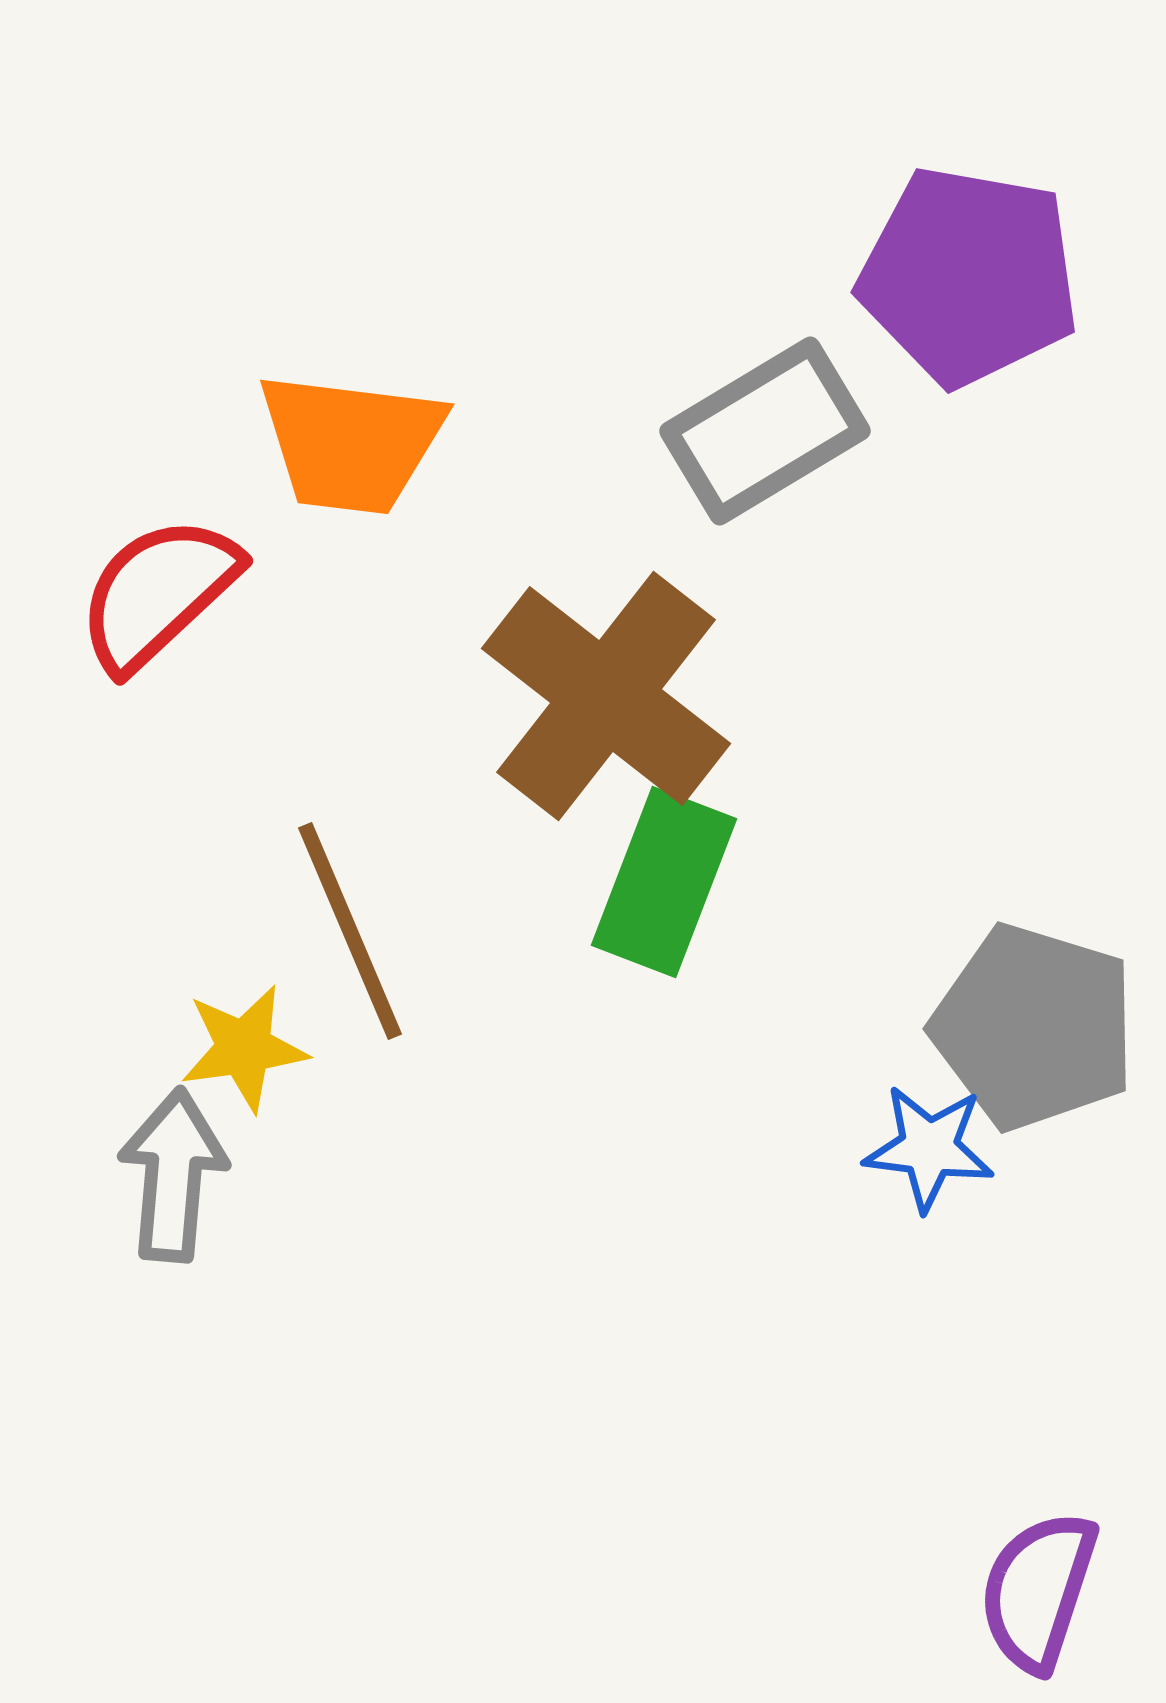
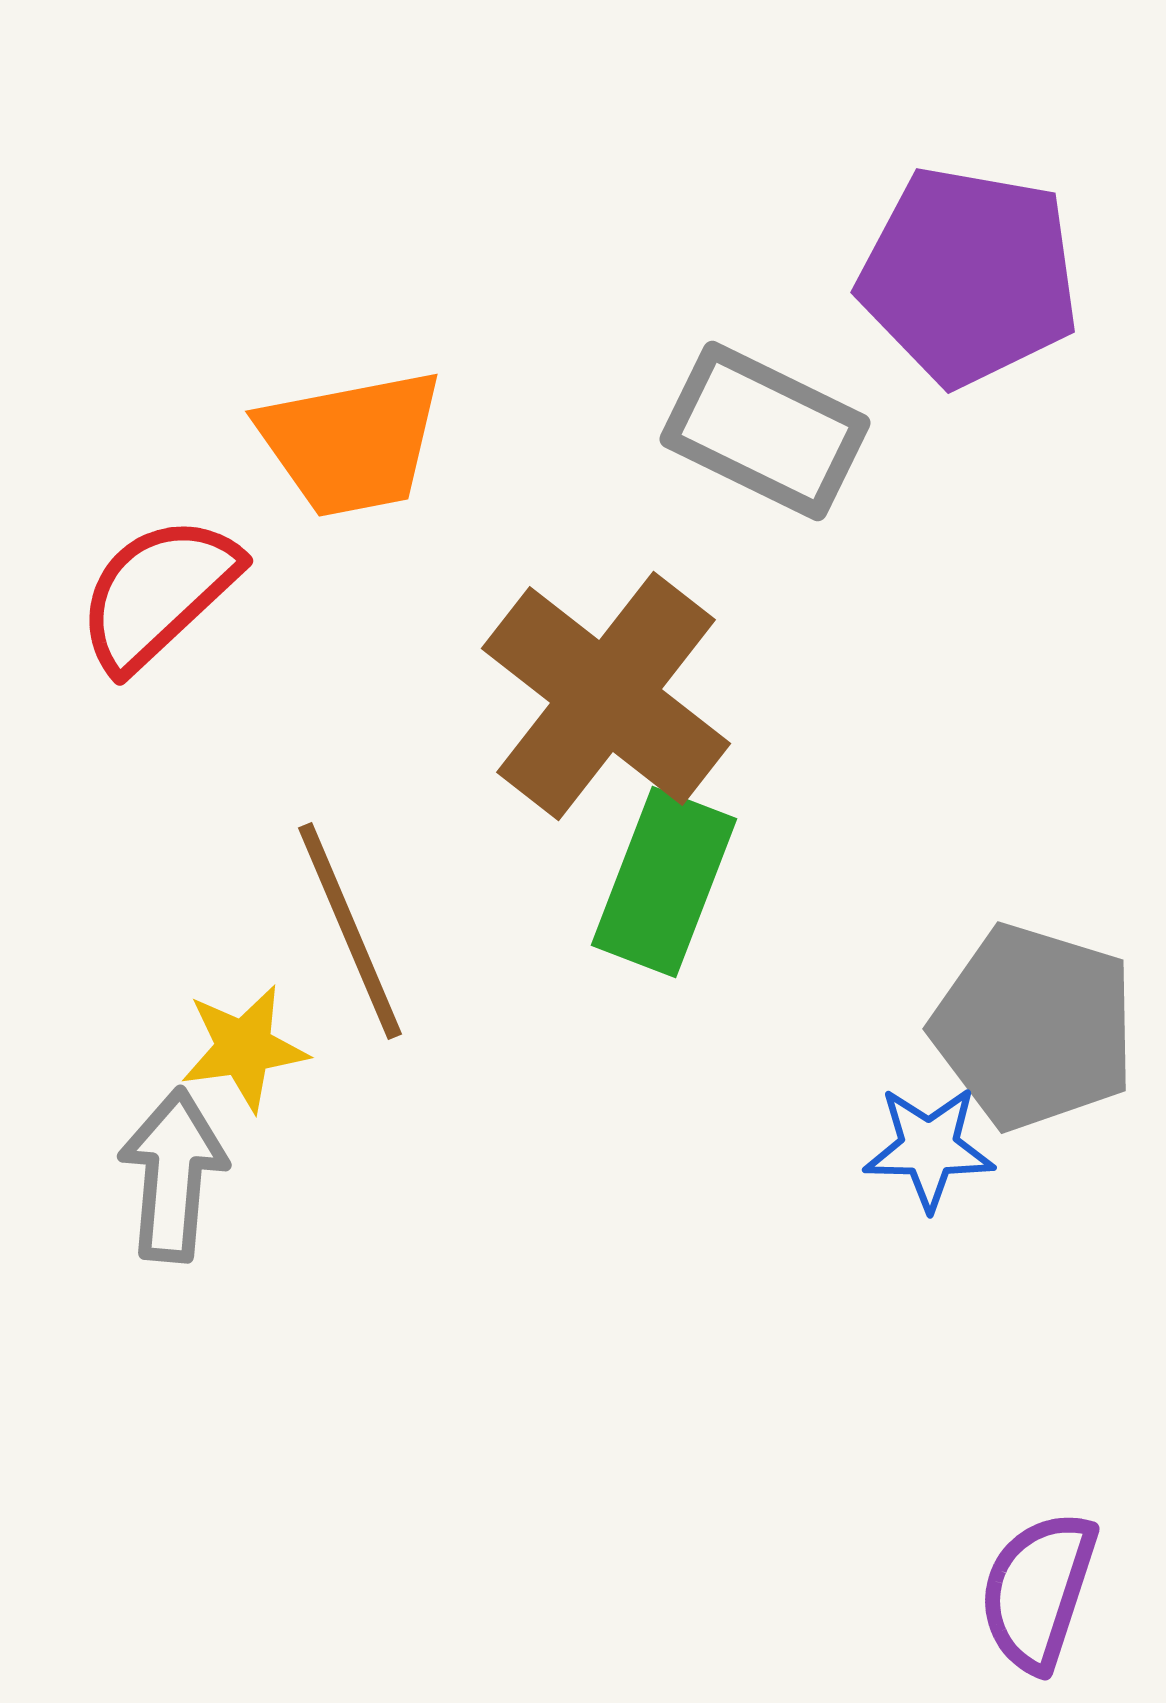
gray rectangle: rotated 57 degrees clockwise
orange trapezoid: rotated 18 degrees counterclockwise
blue star: rotated 6 degrees counterclockwise
